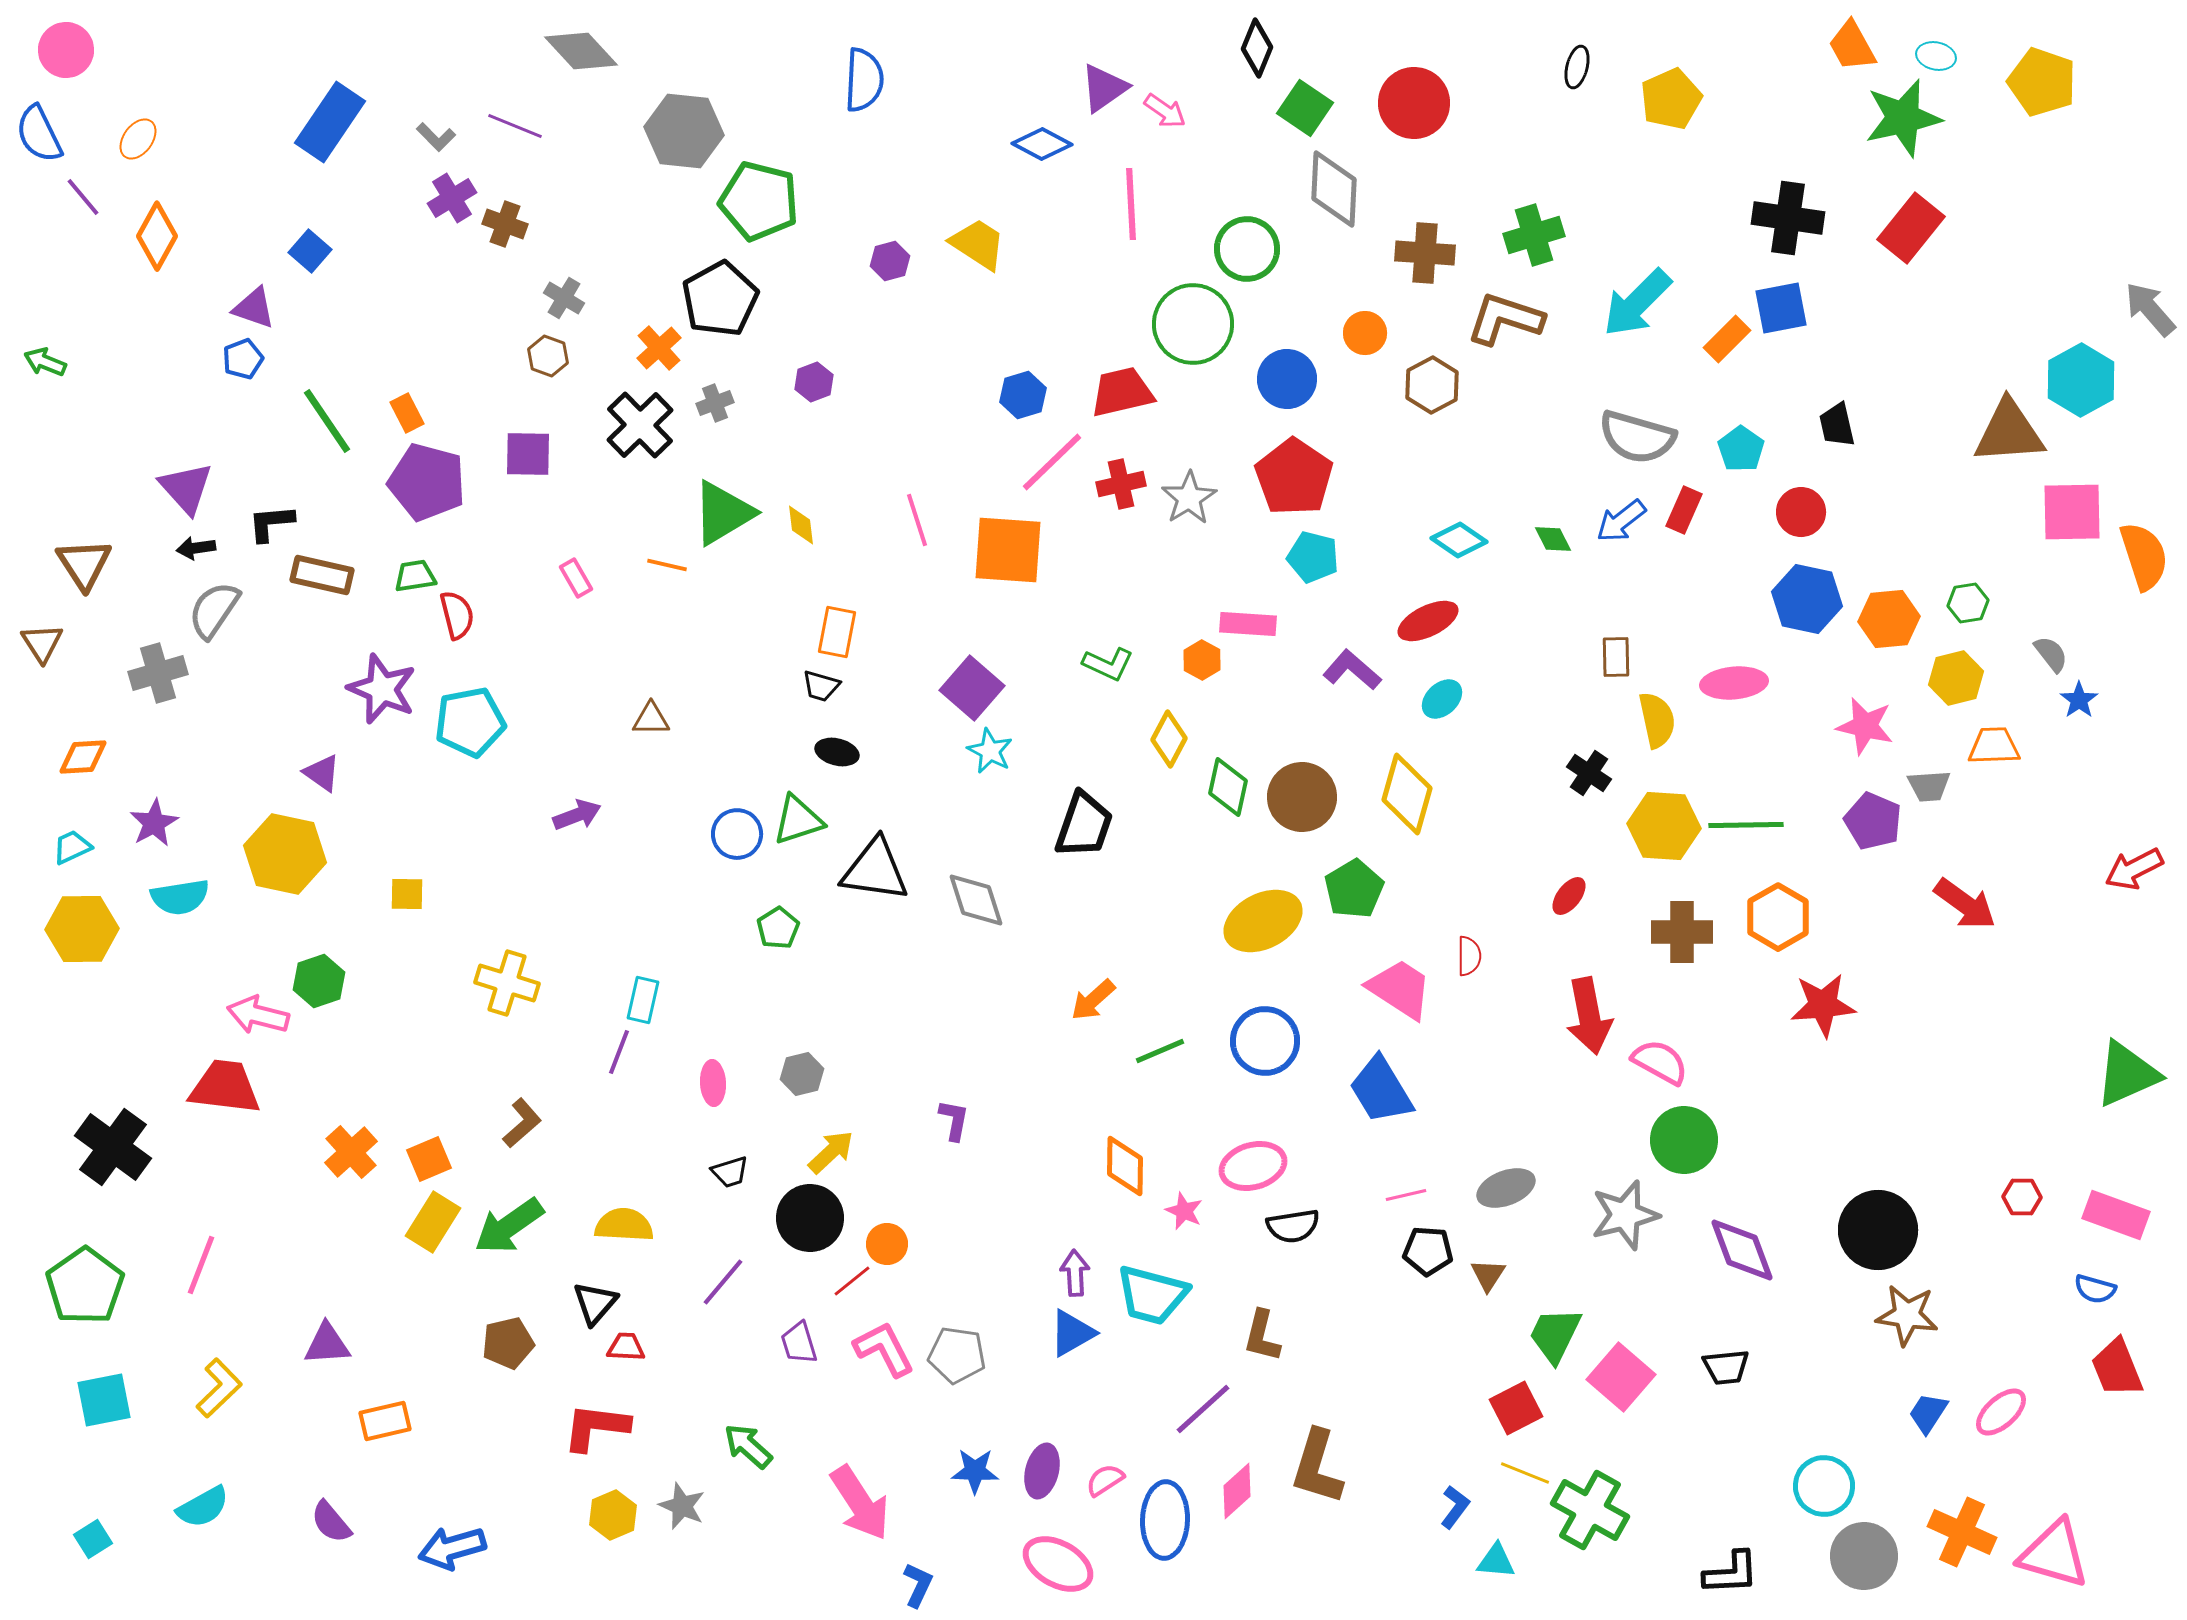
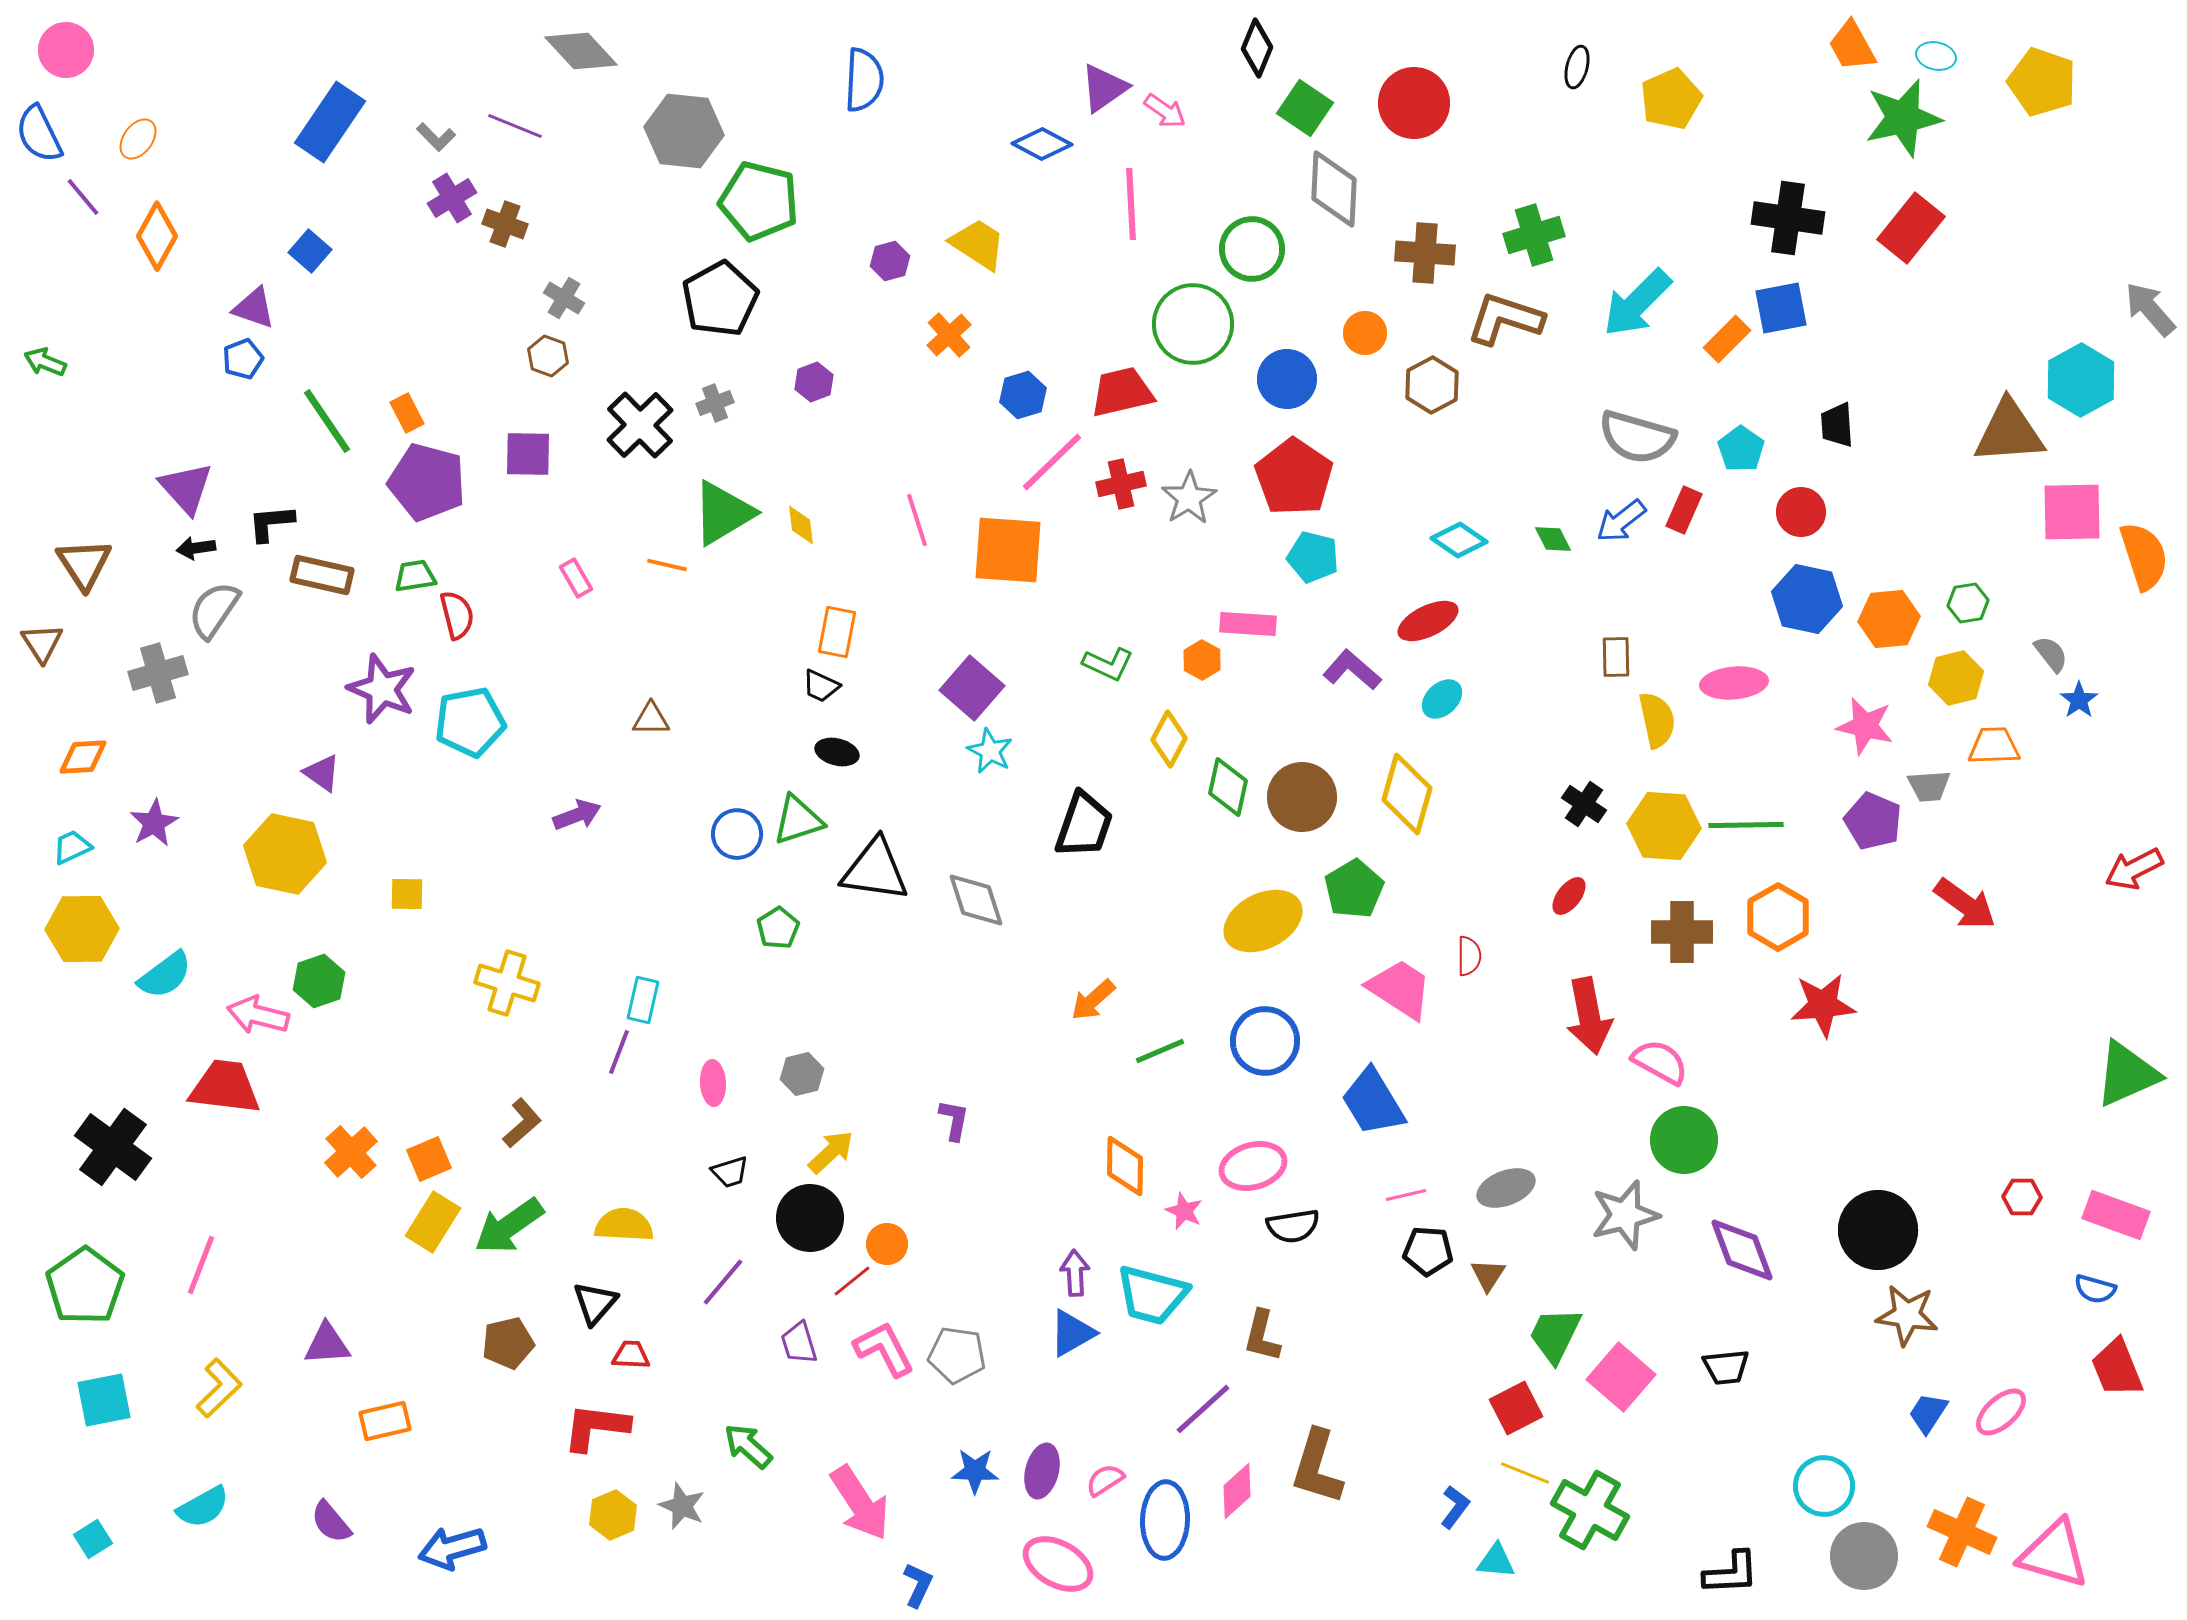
green circle at (1247, 249): moved 5 px right
orange cross at (659, 348): moved 290 px right, 13 px up
black trapezoid at (1837, 425): rotated 9 degrees clockwise
black trapezoid at (821, 686): rotated 9 degrees clockwise
black cross at (1589, 773): moved 5 px left, 31 px down
cyan semicircle at (180, 897): moved 15 px left, 78 px down; rotated 28 degrees counterclockwise
blue trapezoid at (1381, 1090): moved 8 px left, 12 px down
red trapezoid at (626, 1347): moved 5 px right, 8 px down
